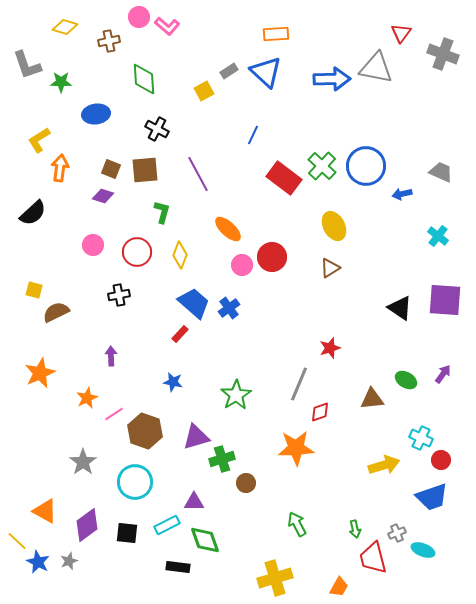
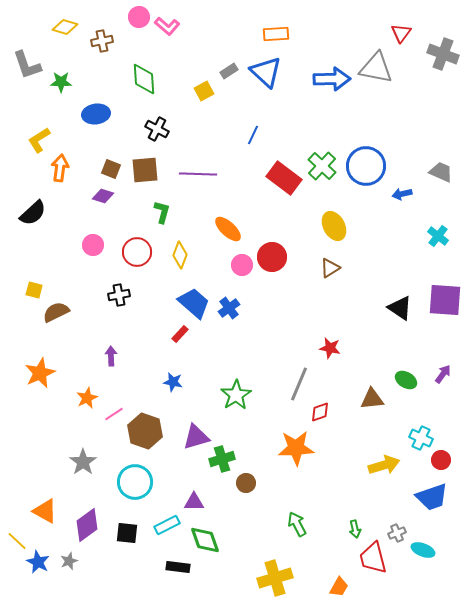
brown cross at (109, 41): moved 7 px left
purple line at (198, 174): rotated 60 degrees counterclockwise
red star at (330, 348): rotated 30 degrees clockwise
